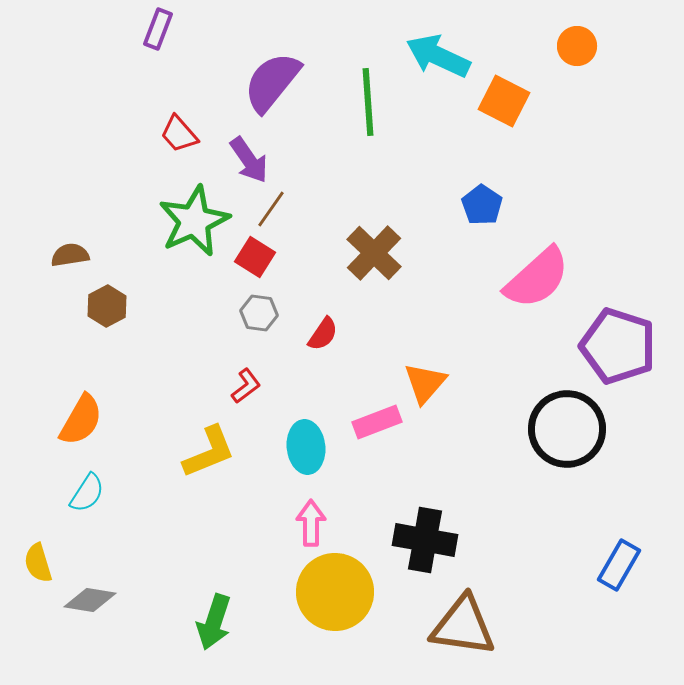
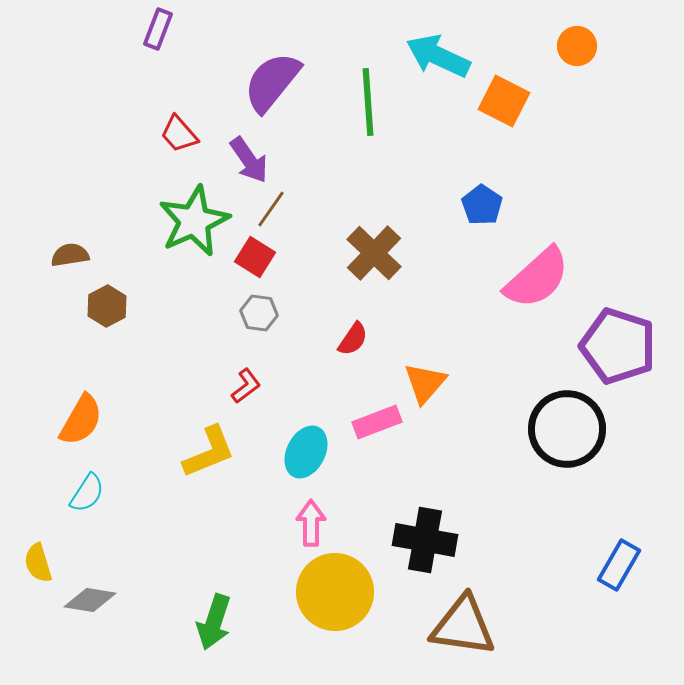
red semicircle: moved 30 px right, 5 px down
cyan ellipse: moved 5 px down; rotated 33 degrees clockwise
